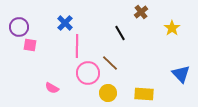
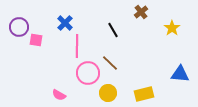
black line: moved 7 px left, 3 px up
pink square: moved 6 px right, 5 px up
blue triangle: moved 1 px left; rotated 42 degrees counterclockwise
pink semicircle: moved 7 px right, 7 px down
yellow rectangle: rotated 18 degrees counterclockwise
